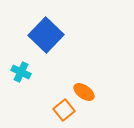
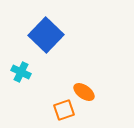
orange square: rotated 20 degrees clockwise
